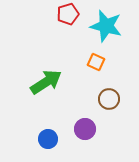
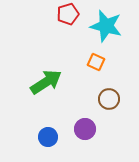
blue circle: moved 2 px up
